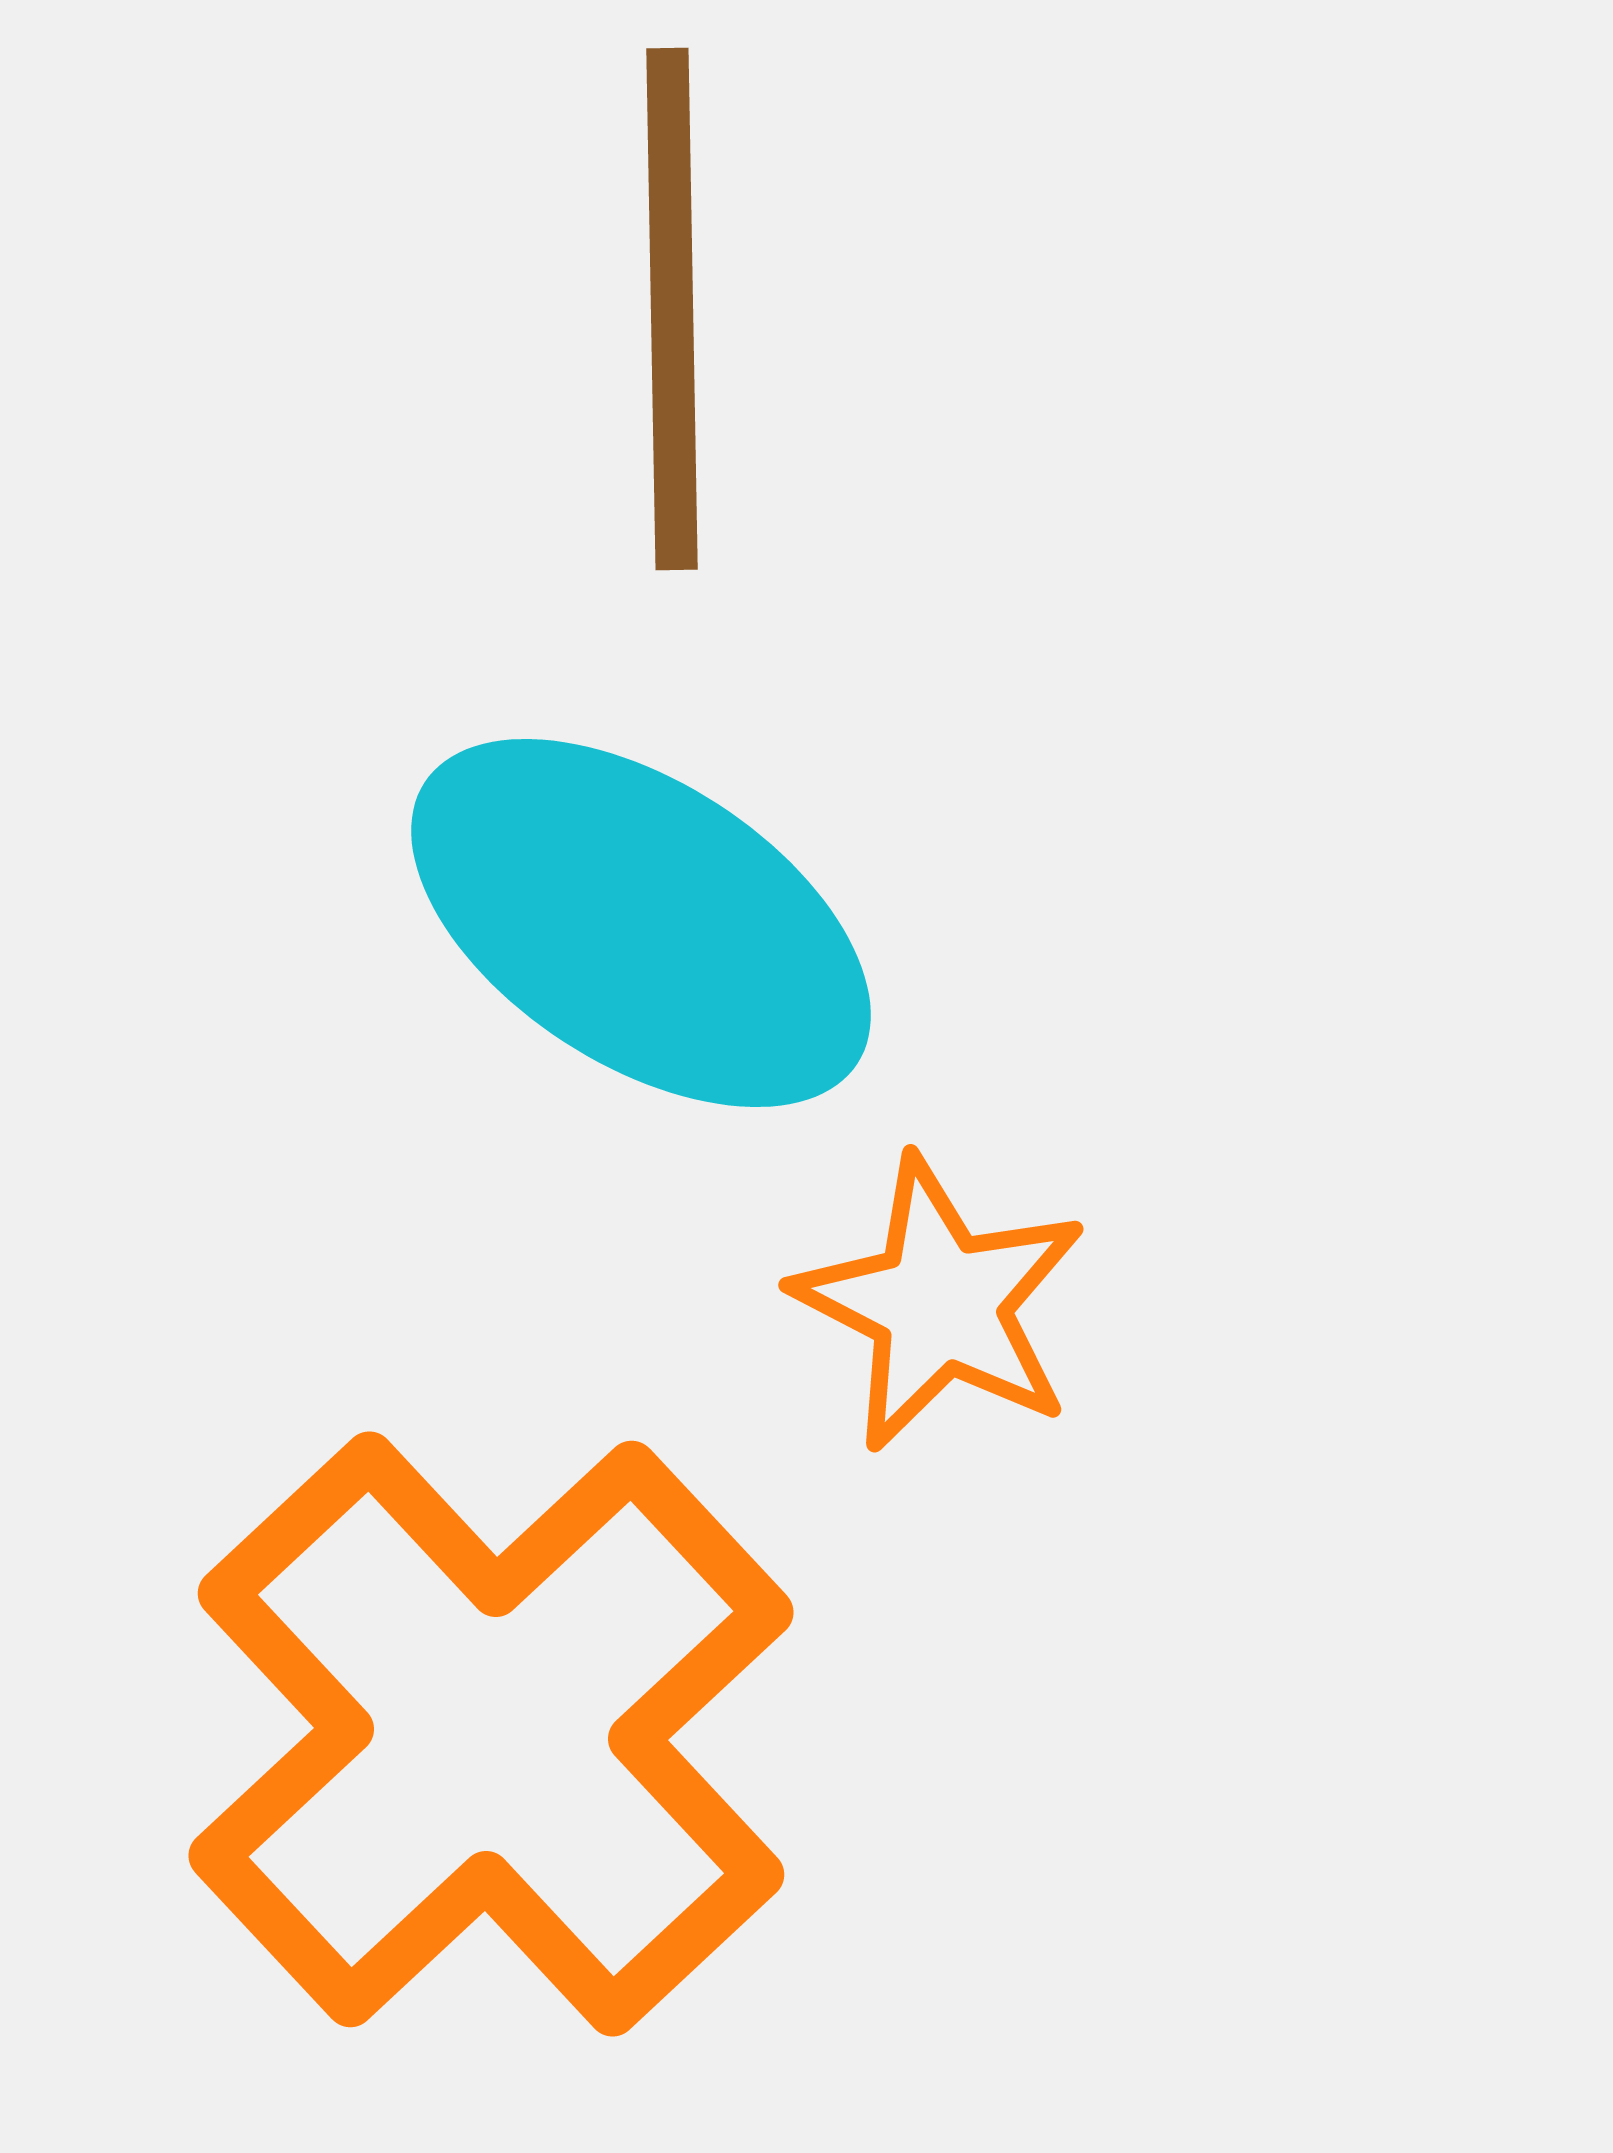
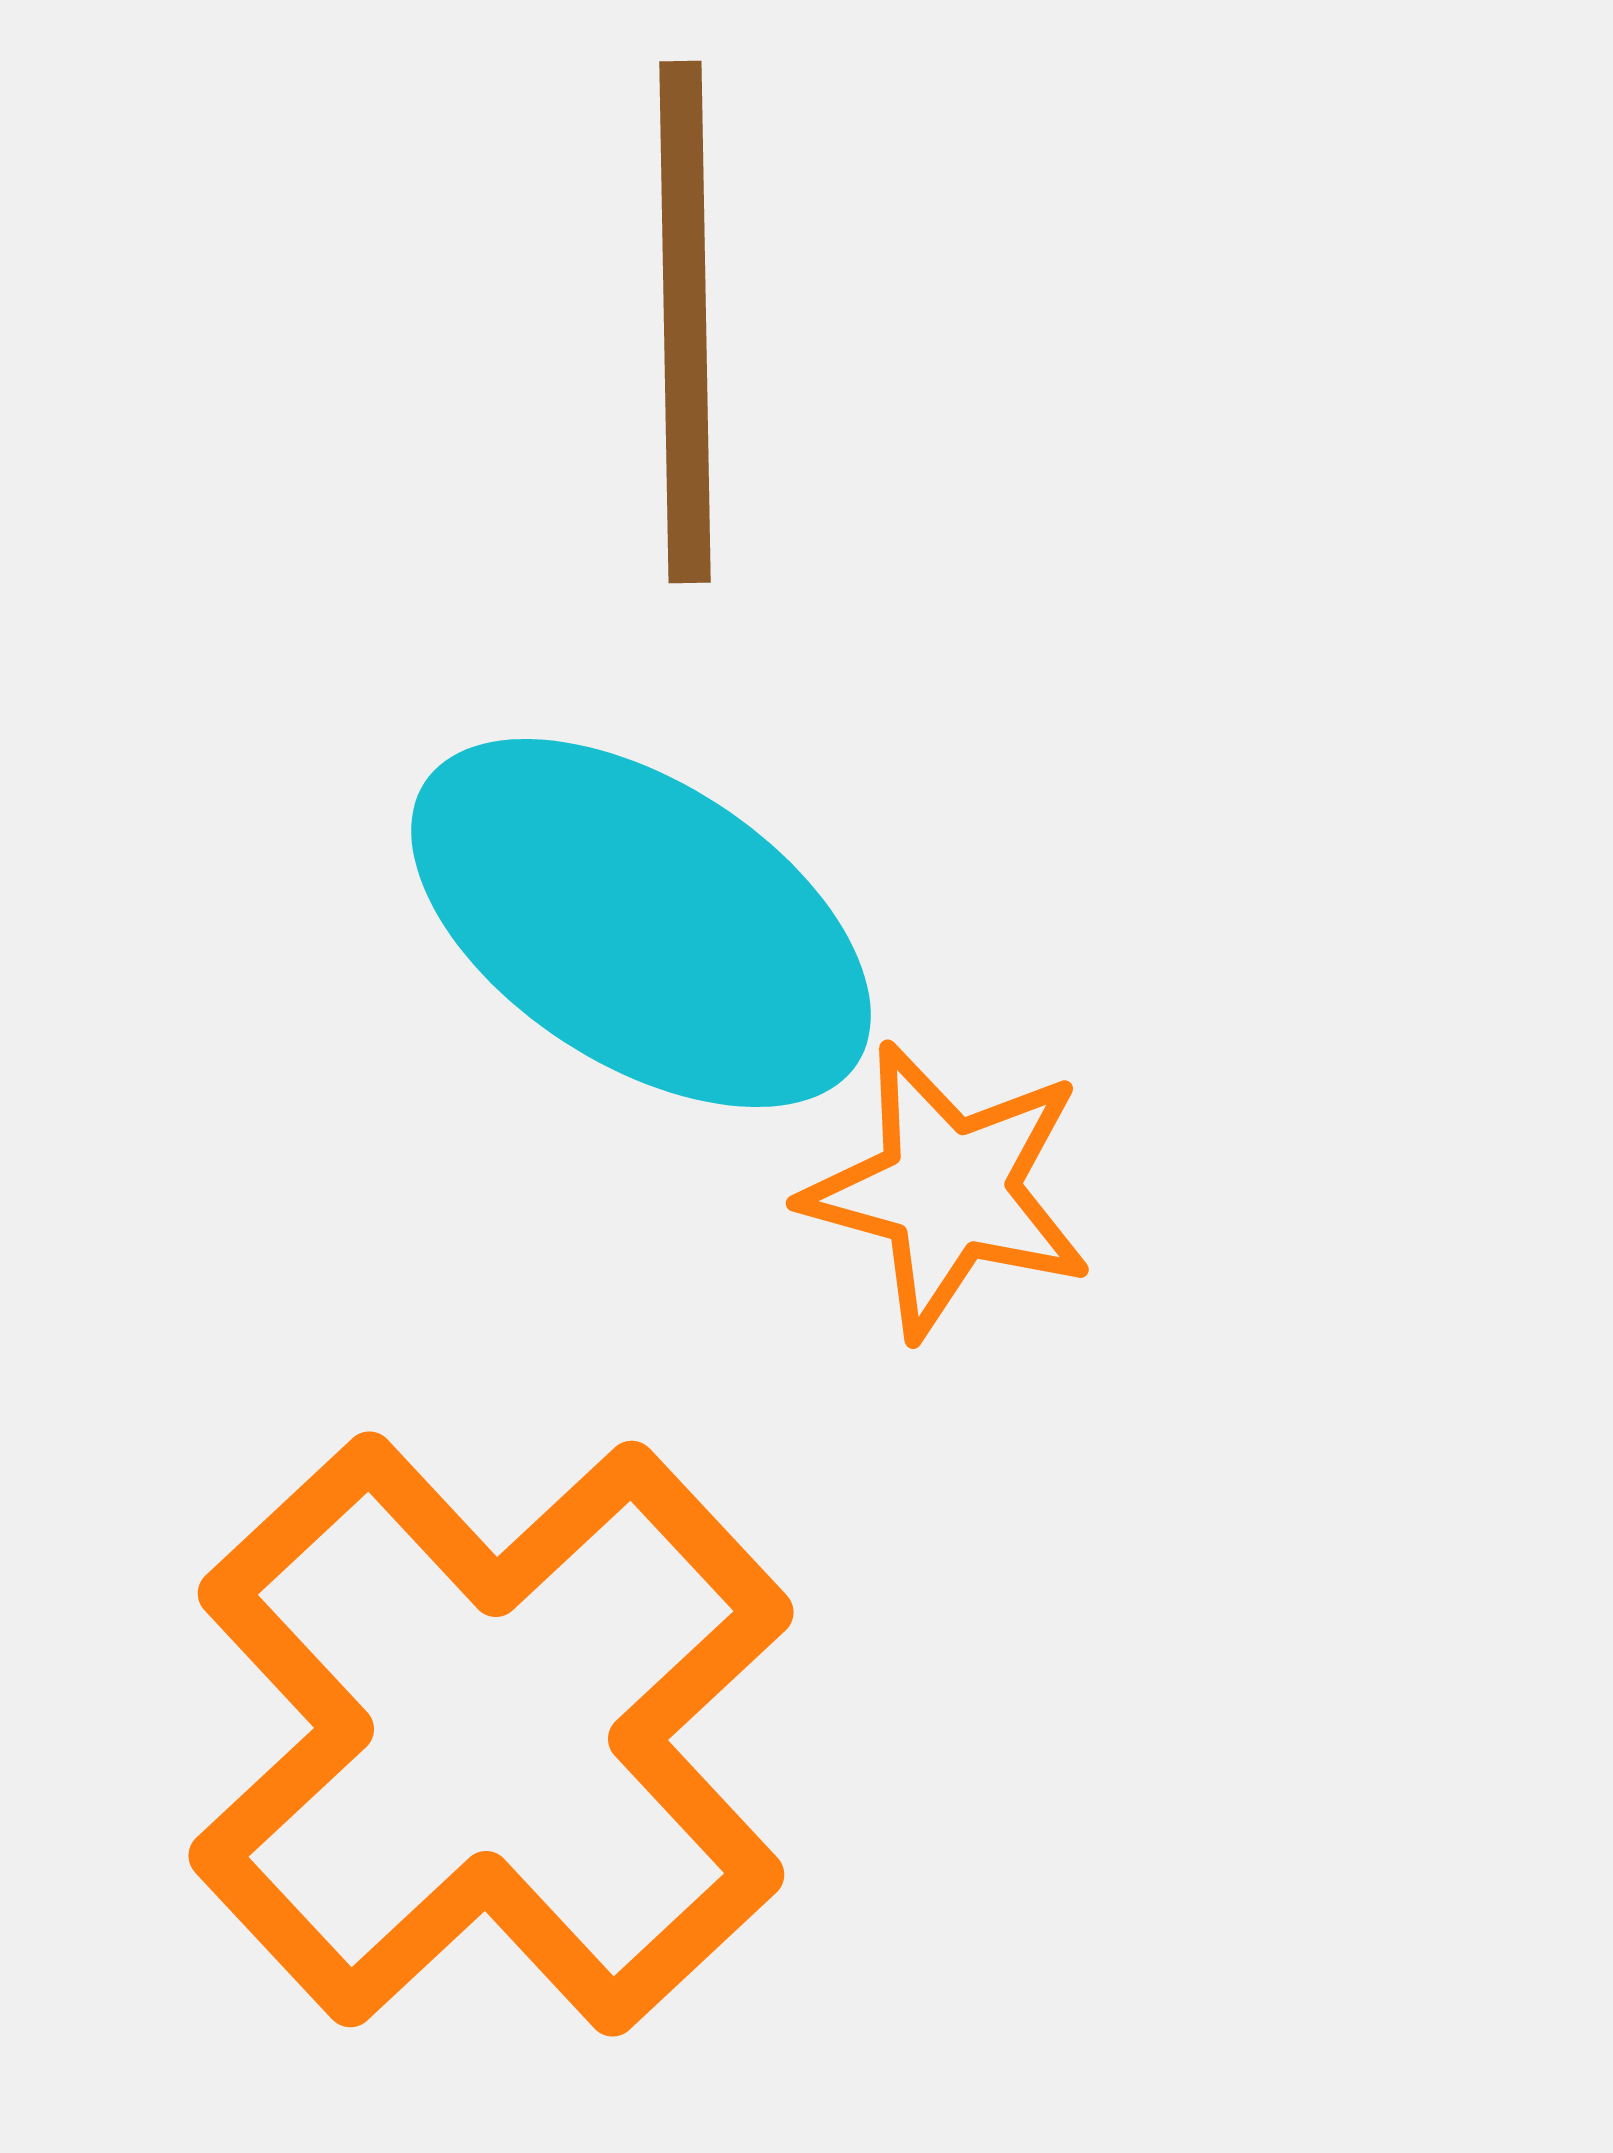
brown line: moved 13 px right, 13 px down
orange star: moved 8 px right, 114 px up; rotated 12 degrees counterclockwise
